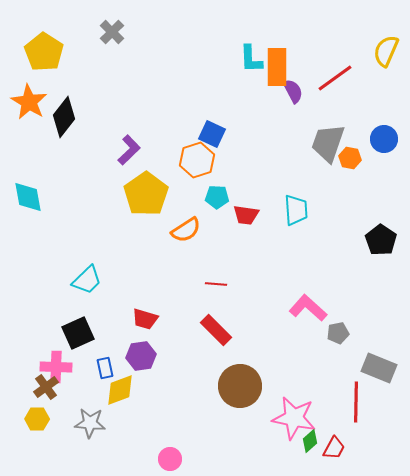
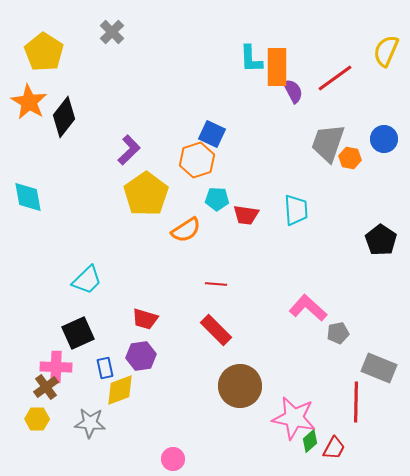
cyan pentagon at (217, 197): moved 2 px down
pink circle at (170, 459): moved 3 px right
